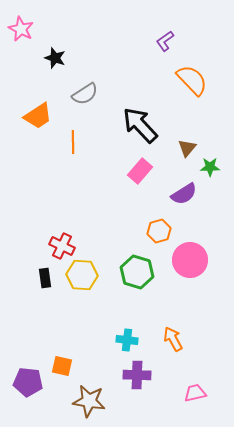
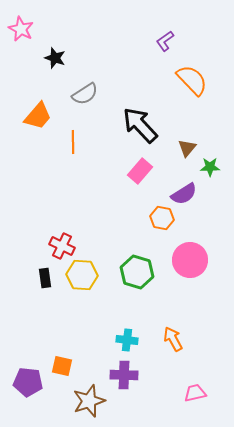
orange trapezoid: rotated 16 degrees counterclockwise
orange hexagon: moved 3 px right, 13 px up; rotated 25 degrees clockwise
purple cross: moved 13 px left
brown star: rotated 28 degrees counterclockwise
